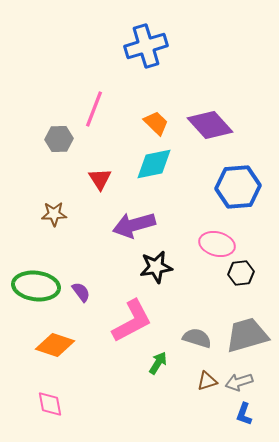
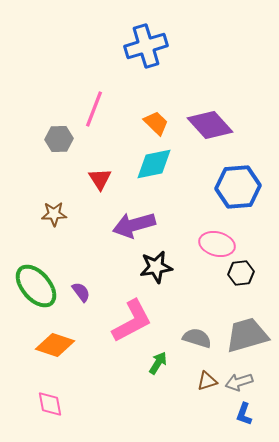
green ellipse: rotated 42 degrees clockwise
